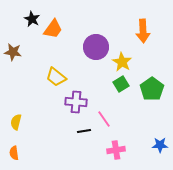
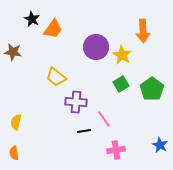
yellow star: moved 7 px up
blue star: rotated 28 degrees clockwise
